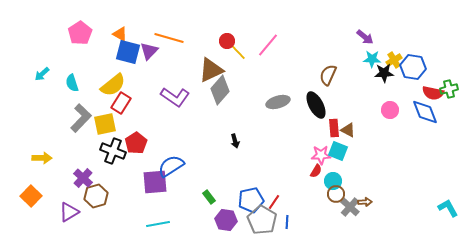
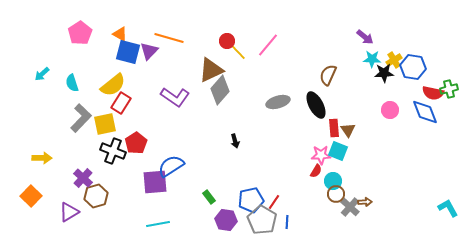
brown triangle at (348, 130): rotated 28 degrees clockwise
